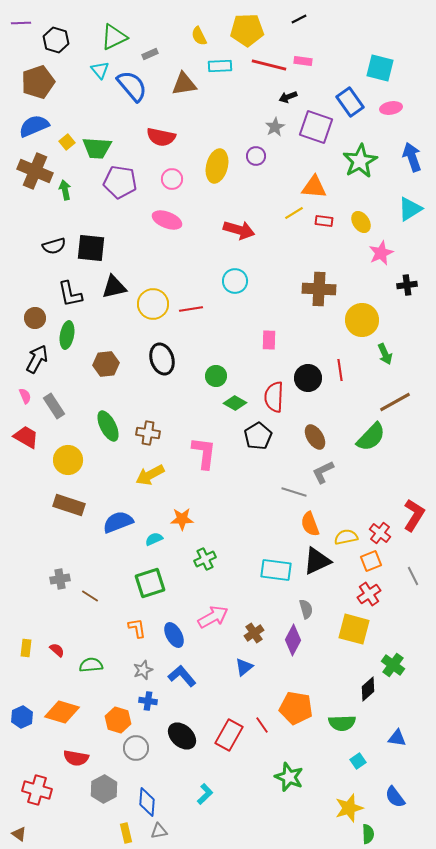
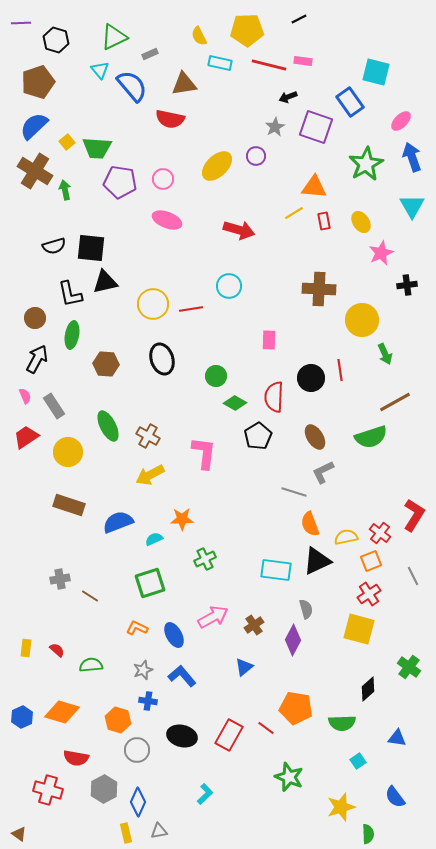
cyan rectangle at (220, 66): moved 3 px up; rotated 15 degrees clockwise
cyan square at (380, 68): moved 4 px left, 4 px down
pink ellipse at (391, 108): moved 10 px right, 13 px down; rotated 35 degrees counterclockwise
blue semicircle at (34, 126): rotated 20 degrees counterclockwise
red semicircle at (161, 137): moved 9 px right, 18 px up
green star at (360, 161): moved 6 px right, 3 px down
yellow ellipse at (217, 166): rotated 32 degrees clockwise
brown cross at (35, 171): rotated 8 degrees clockwise
pink circle at (172, 179): moved 9 px left
cyan triangle at (410, 209): moved 2 px right, 3 px up; rotated 28 degrees counterclockwise
red rectangle at (324, 221): rotated 72 degrees clockwise
cyan circle at (235, 281): moved 6 px left, 5 px down
black triangle at (114, 287): moved 9 px left, 5 px up
green ellipse at (67, 335): moved 5 px right
brown hexagon at (106, 364): rotated 10 degrees clockwise
black circle at (308, 378): moved 3 px right
brown cross at (148, 433): moved 3 px down; rotated 20 degrees clockwise
red trapezoid at (26, 437): rotated 64 degrees counterclockwise
green semicircle at (371, 437): rotated 28 degrees clockwise
yellow circle at (68, 460): moved 8 px up
orange L-shape at (137, 628): rotated 55 degrees counterclockwise
yellow square at (354, 629): moved 5 px right
brown cross at (254, 633): moved 8 px up
green cross at (393, 665): moved 16 px right, 2 px down
red line at (262, 725): moved 4 px right, 3 px down; rotated 18 degrees counterclockwise
black ellipse at (182, 736): rotated 28 degrees counterclockwise
gray circle at (136, 748): moved 1 px right, 2 px down
red cross at (37, 790): moved 11 px right
blue diamond at (147, 802): moved 9 px left; rotated 20 degrees clockwise
yellow star at (349, 808): moved 8 px left, 1 px up
